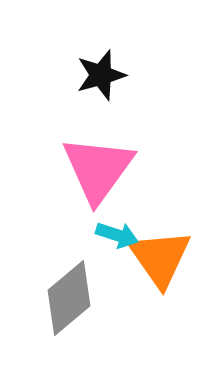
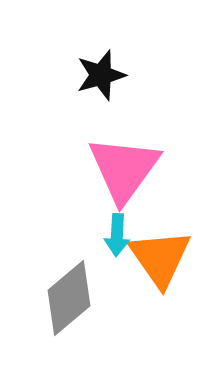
pink triangle: moved 26 px right
cyan arrow: rotated 75 degrees clockwise
